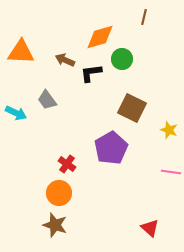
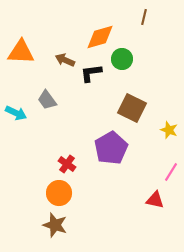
pink line: rotated 66 degrees counterclockwise
red triangle: moved 5 px right, 28 px up; rotated 30 degrees counterclockwise
